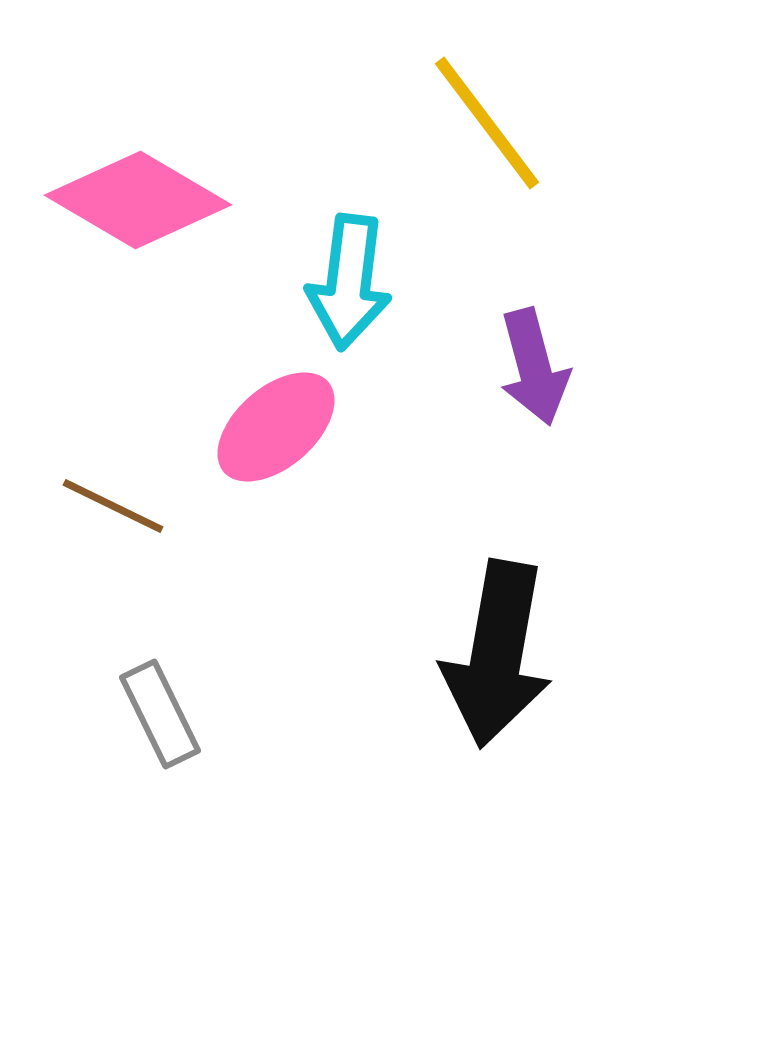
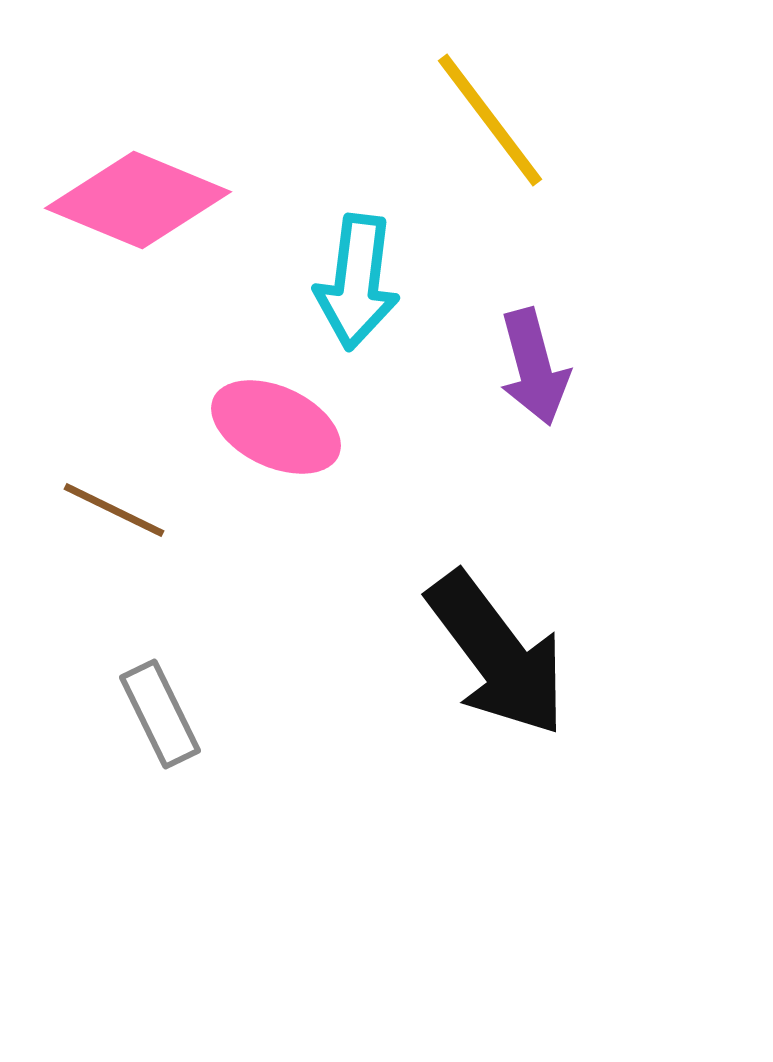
yellow line: moved 3 px right, 3 px up
pink diamond: rotated 8 degrees counterclockwise
cyan arrow: moved 8 px right
pink ellipse: rotated 66 degrees clockwise
brown line: moved 1 px right, 4 px down
black arrow: rotated 47 degrees counterclockwise
